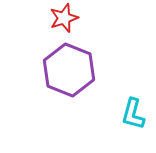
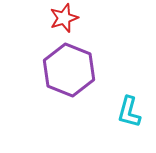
cyan L-shape: moved 4 px left, 2 px up
